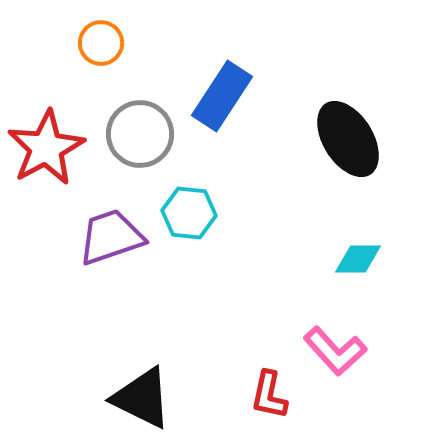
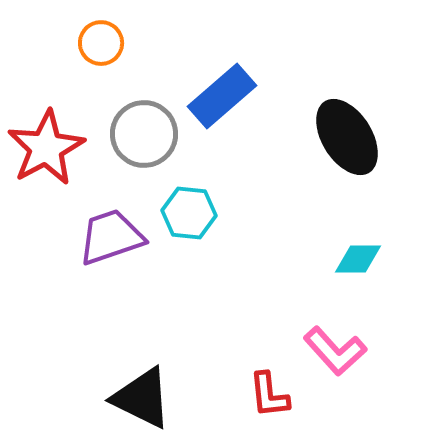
blue rectangle: rotated 16 degrees clockwise
gray circle: moved 4 px right
black ellipse: moved 1 px left, 2 px up
red L-shape: rotated 18 degrees counterclockwise
